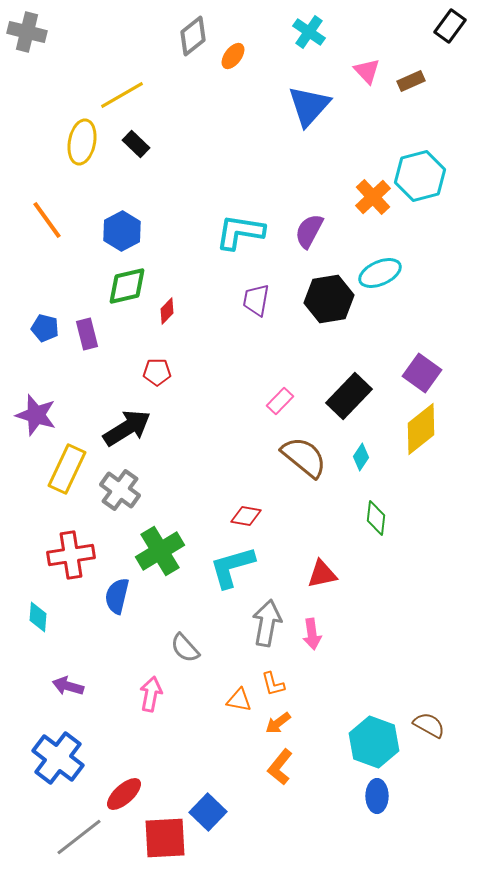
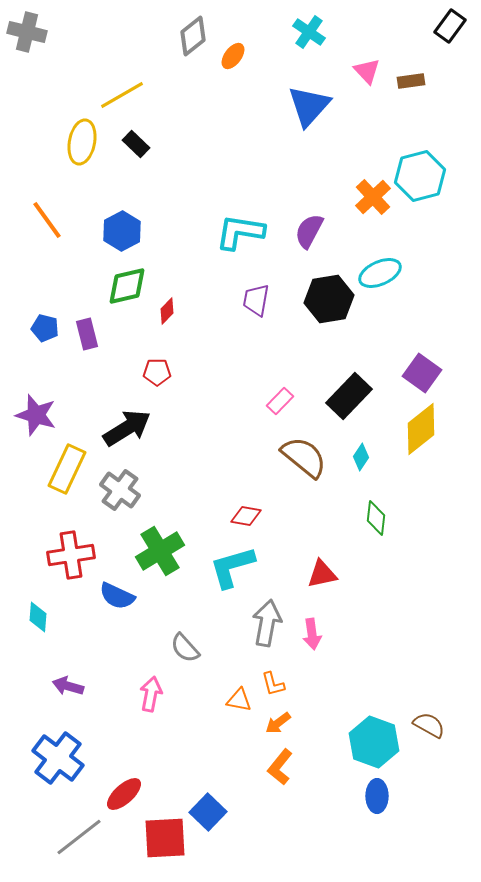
brown rectangle at (411, 81): rotated 16 degrees clockwise
blue semicircle at (117, 596): rotated 78 degrees counterclockwise
